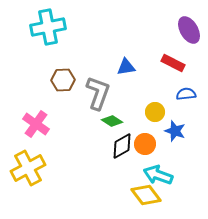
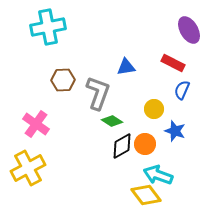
blue semicircle: moved 4 px left, 4 px up; rotated 60 degrees counterclockwise
yellow circle: moved 1 px left, 3 px up
